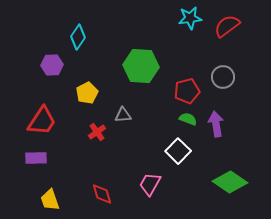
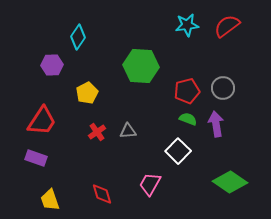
cyan star: moved 3 px left, 7 px down
gray circle: moved 11 px down
gray triangle: moved 5 px right, 16 px down
purple rectangle: rotated 20 degrees clockwise
